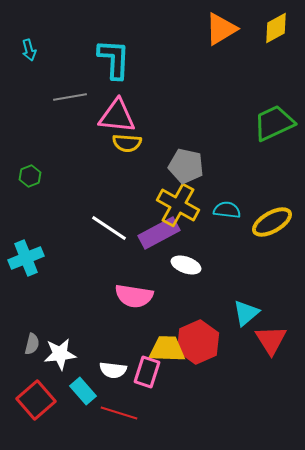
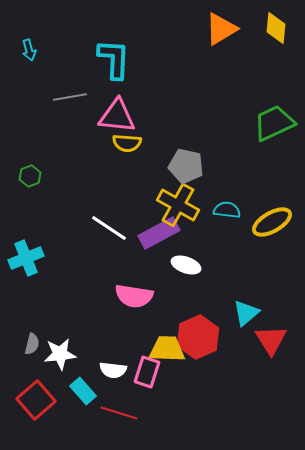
yellow diamond: rotated 56 degrees counterclockwise
red hexagon: moved 5 px up
